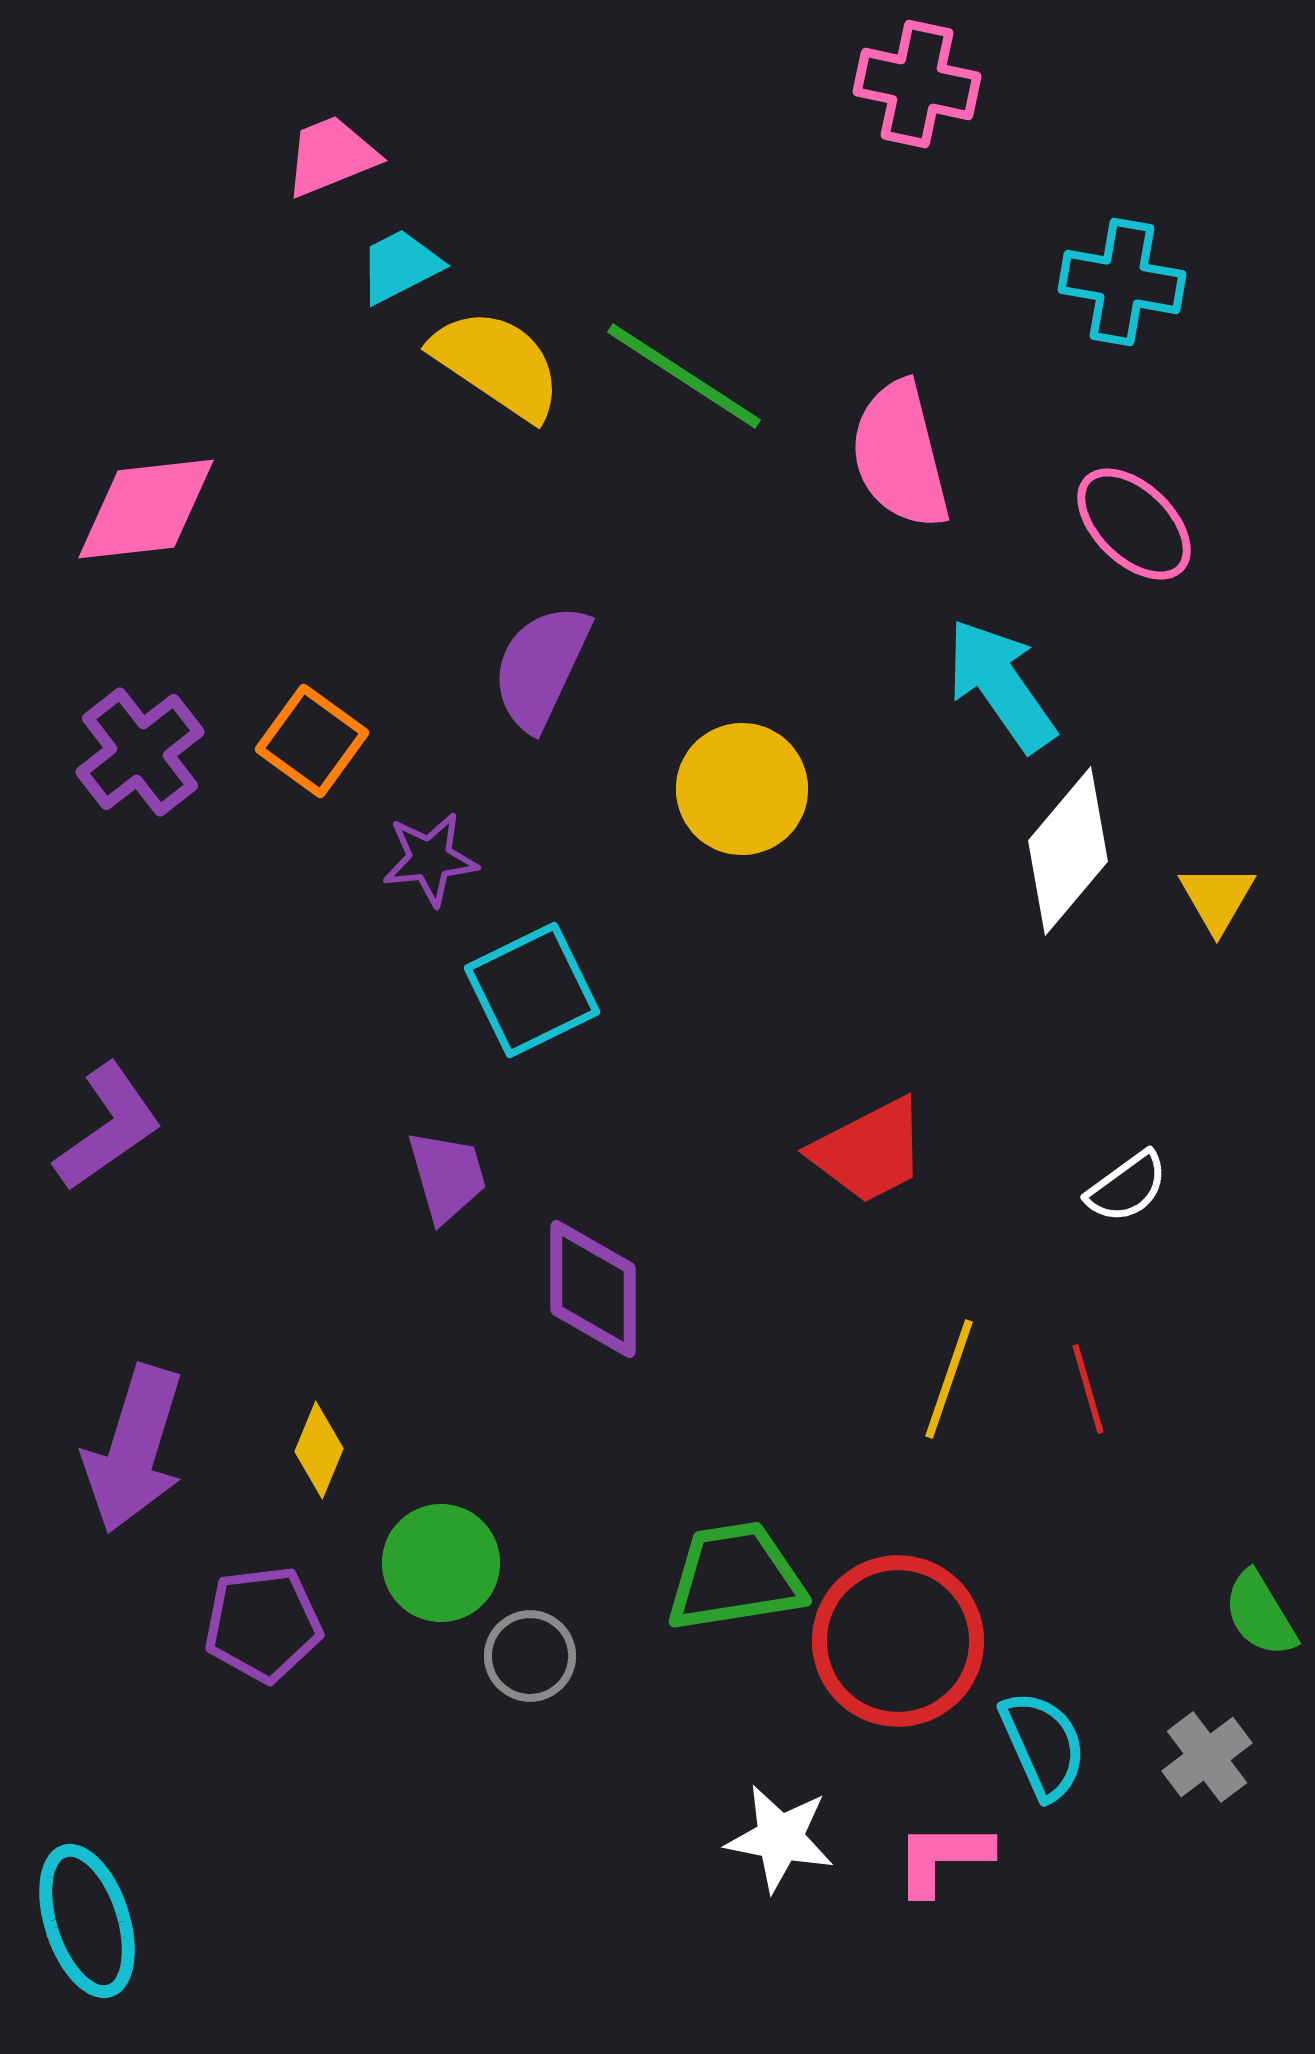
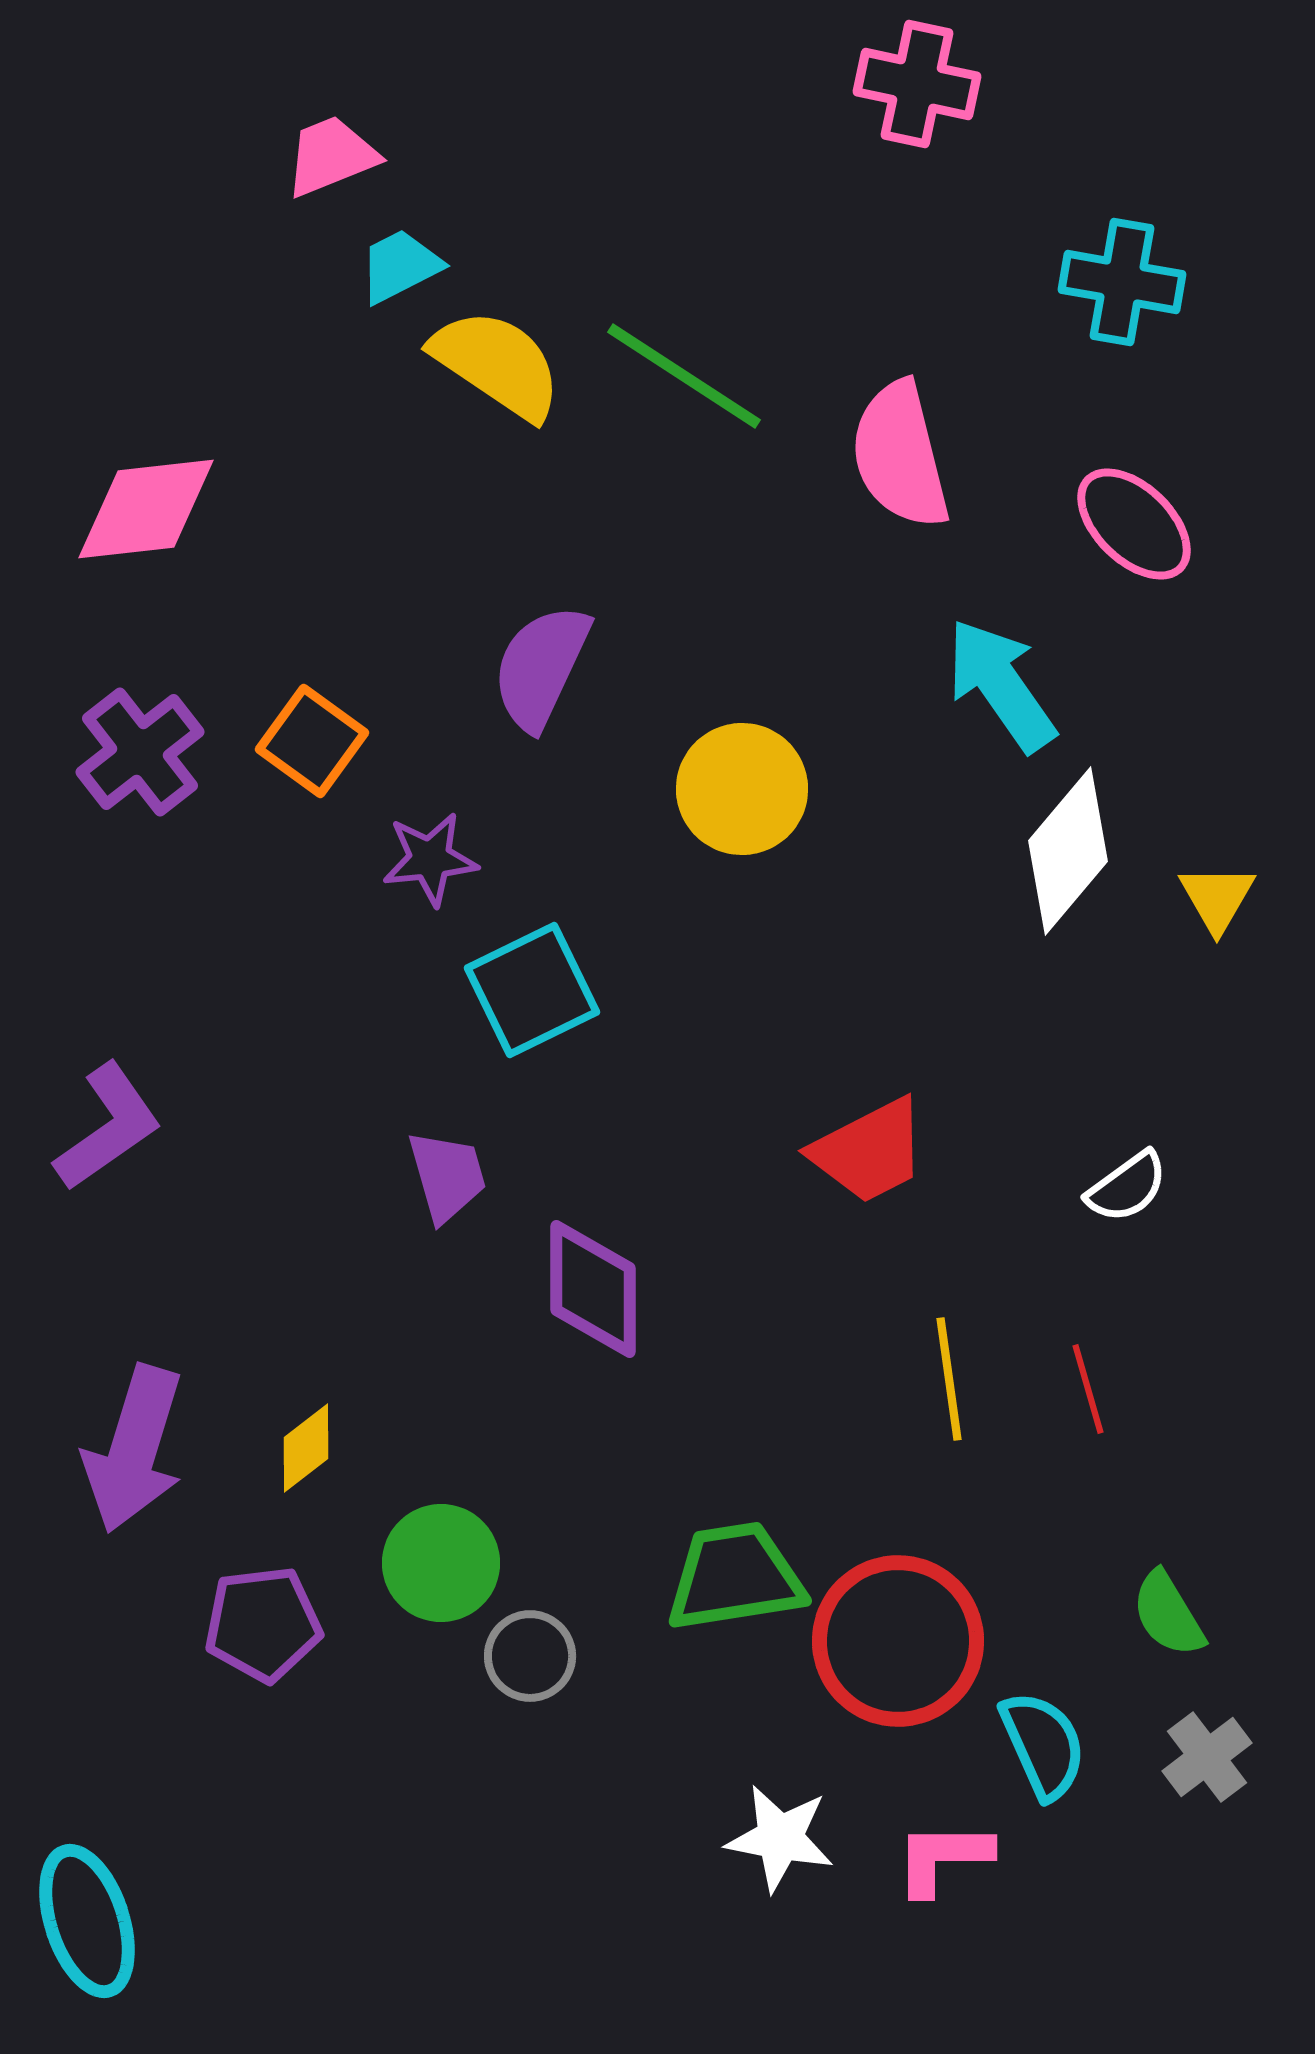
yellow line: rotated 27 degrees counterclockwise
yellow diamond: moved 13 px left, 2 px up; rotated 30 degrees clockwise
green semicircle: moved 92 px left
